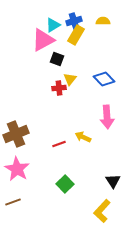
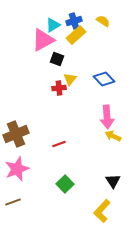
yellow semicircle: rotated 32 degrees clockwise
yellow rectangle: rotated 18 degrees clockwise
yellow arrow: moved 30 px right, 1 px up
pink star: rotated 20 degrees clockwise
